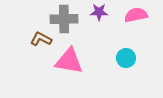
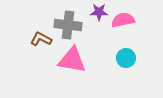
pink semicircle: moved 13 px left, 5 px down
gray cross: moved 4 px right, 6 px down; rotated 8 degrees clockwise
pink triangle: moved 3 px right, 1 px up
